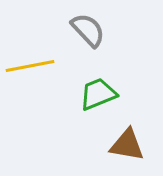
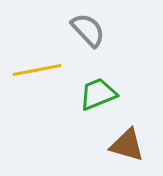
yellow line: moved 7 px right, 4 px down
brown triangle: rotated 6 degrees clockwise
